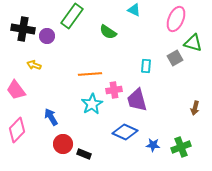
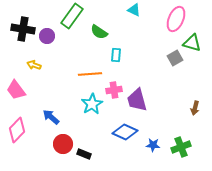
green semicircle: moved 9 px left
green triangle: moved 1 px left
cyan rectangle: moved 30 px left, 11 px up
blue arrow: rotated 18 degrees counterclockwise
